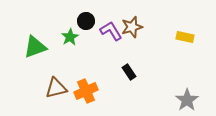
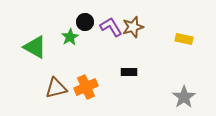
black circle: moved 1 px left, 1 px down
brown star: moved 1 px right
purple L-shape: moved 4 px up
yellow rectangle: moved 1 px left, 2 px down
green triangle: rotated 50 degrees clockwise
black rectangle: rotated 56 degrees counterclockwise
orange cross: moved 4 px up
gray star: moved 3 px left, 3 px up
